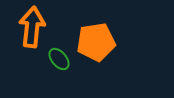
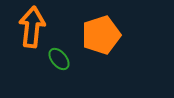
orange pentagon: moved 5 px right, 7 px up; rotated 9 degrees counterclockwise
